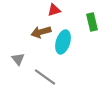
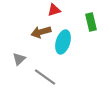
green rectangle: moved 1 px left
gray triangle: moved 1 px right; rotated 24 degrees clockwise
